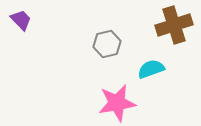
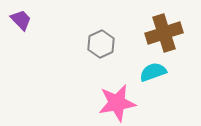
brown cross: moved 10 px left, 8 px down
gray hexagon: moved 6 px left; rotated 12 degrees counterclockwise
cyan semicircle: moved 2 px right, 3 px down
